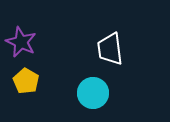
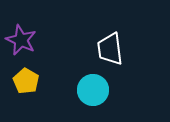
purple star: moved 2 px up
cyan circle: moved 3 px up
